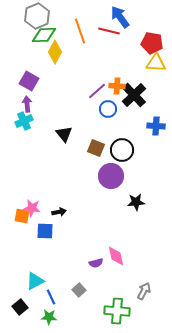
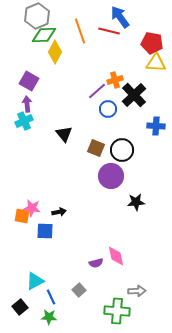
orange cross: moved 2 px left, 6 px up; rotated 21 degrees counterclockwise
gray arrow: moved 7 px left; rotated 60 degrees clockwise
